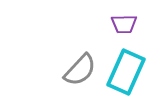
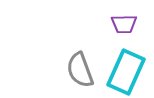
gray semicircle: rotated 117 degrees clockwise
